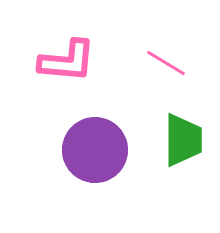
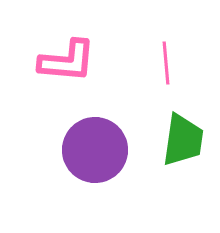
pink line: rotated 54 degrees clockwise
green trapezoid: rotated 8 degrees clockwise
